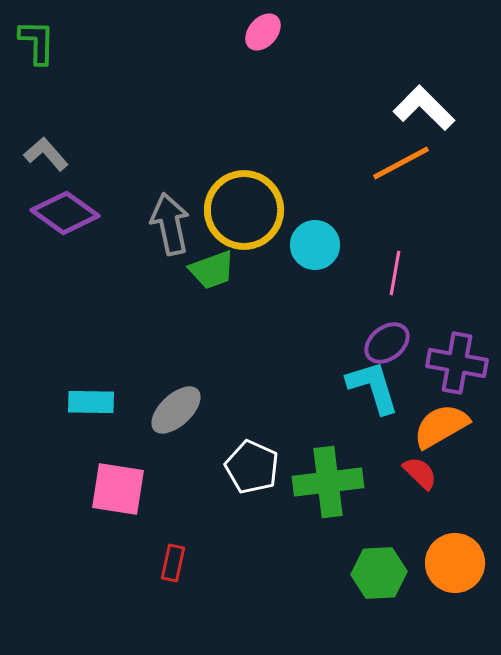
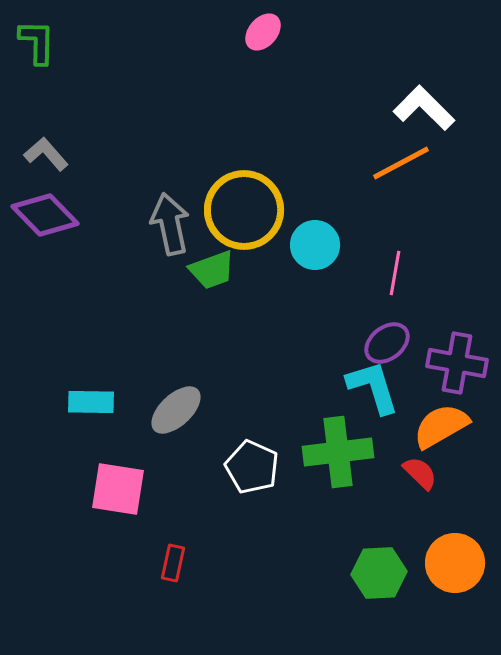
purple diamond: moved 20 px left, 2 px down; rotated 10 degrees clockwise
green cross: moved 10 px right, 30 px up
